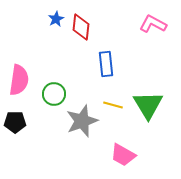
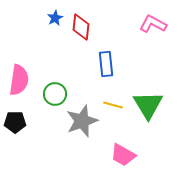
blue star: moved 1 px left, 1 px up
green circle: moved 1 px right
